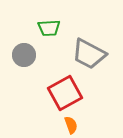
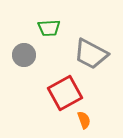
gray trapezoid: moved 2 px right
orange semicircle: moved 13 px right, 5 px up
